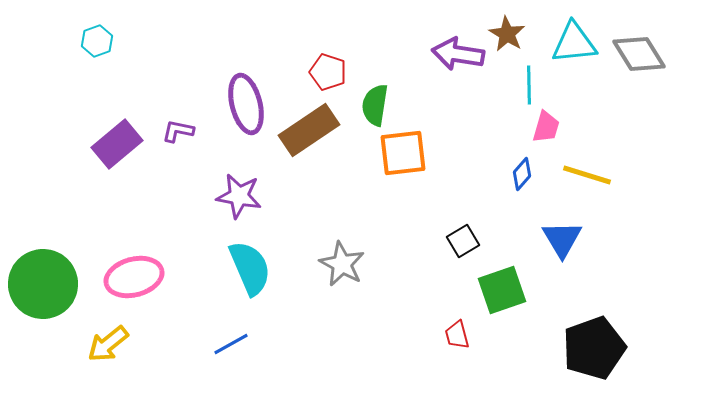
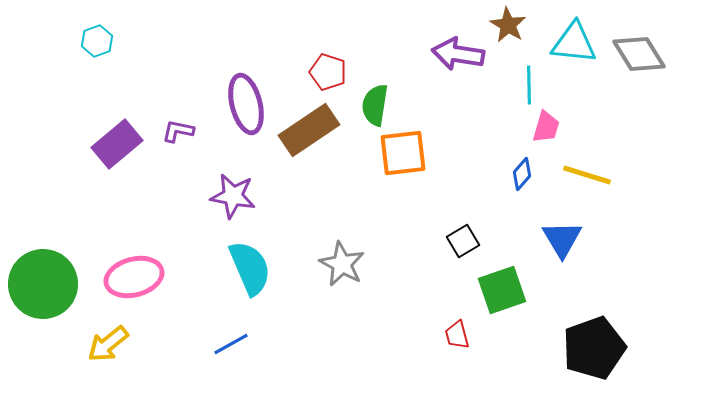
brown star: moved 1 px right, 9 px up
cyan triangle: rotated 12 degrees clockwise
purple star: moved 6 px left
